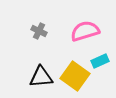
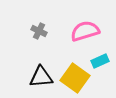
yellow square: moved 2 px down
